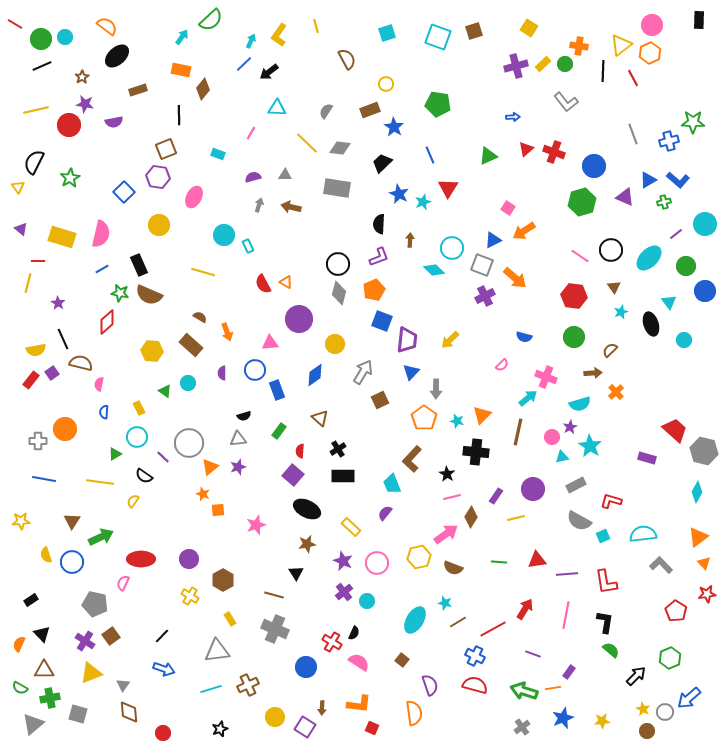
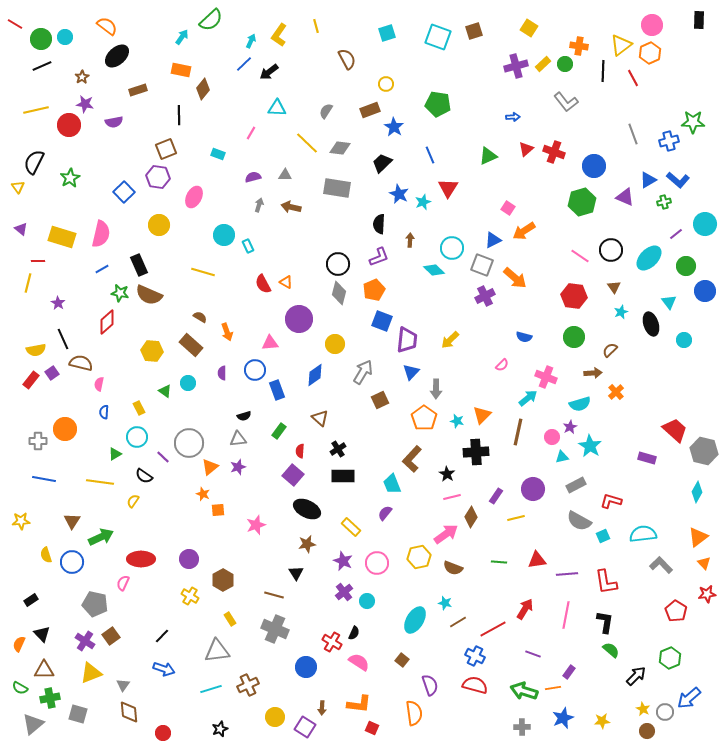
black cross at (476, 452): rotated 10 degrees counterclockwise
gray cross at (522, 727): rotated 35 degrees clockwise
